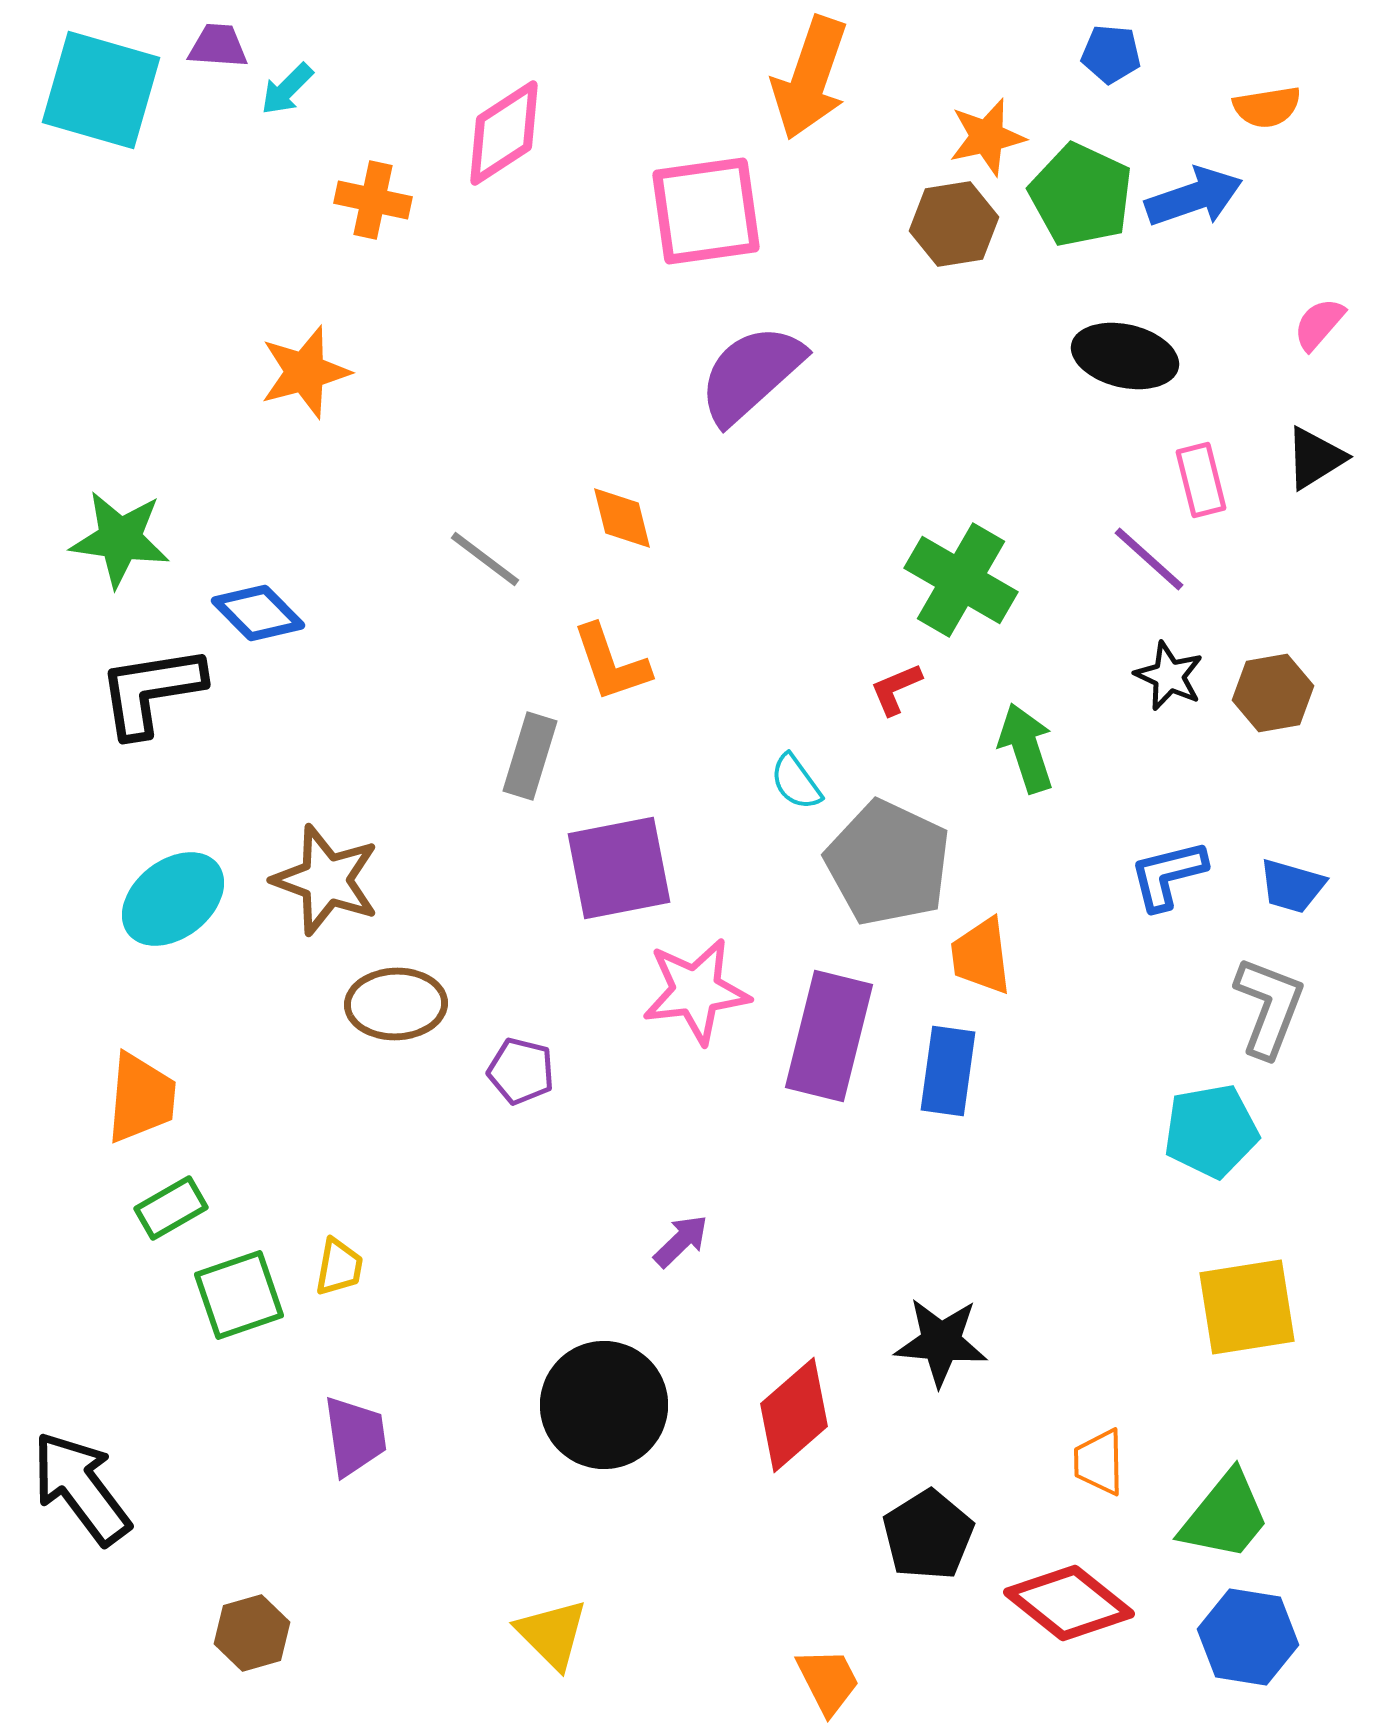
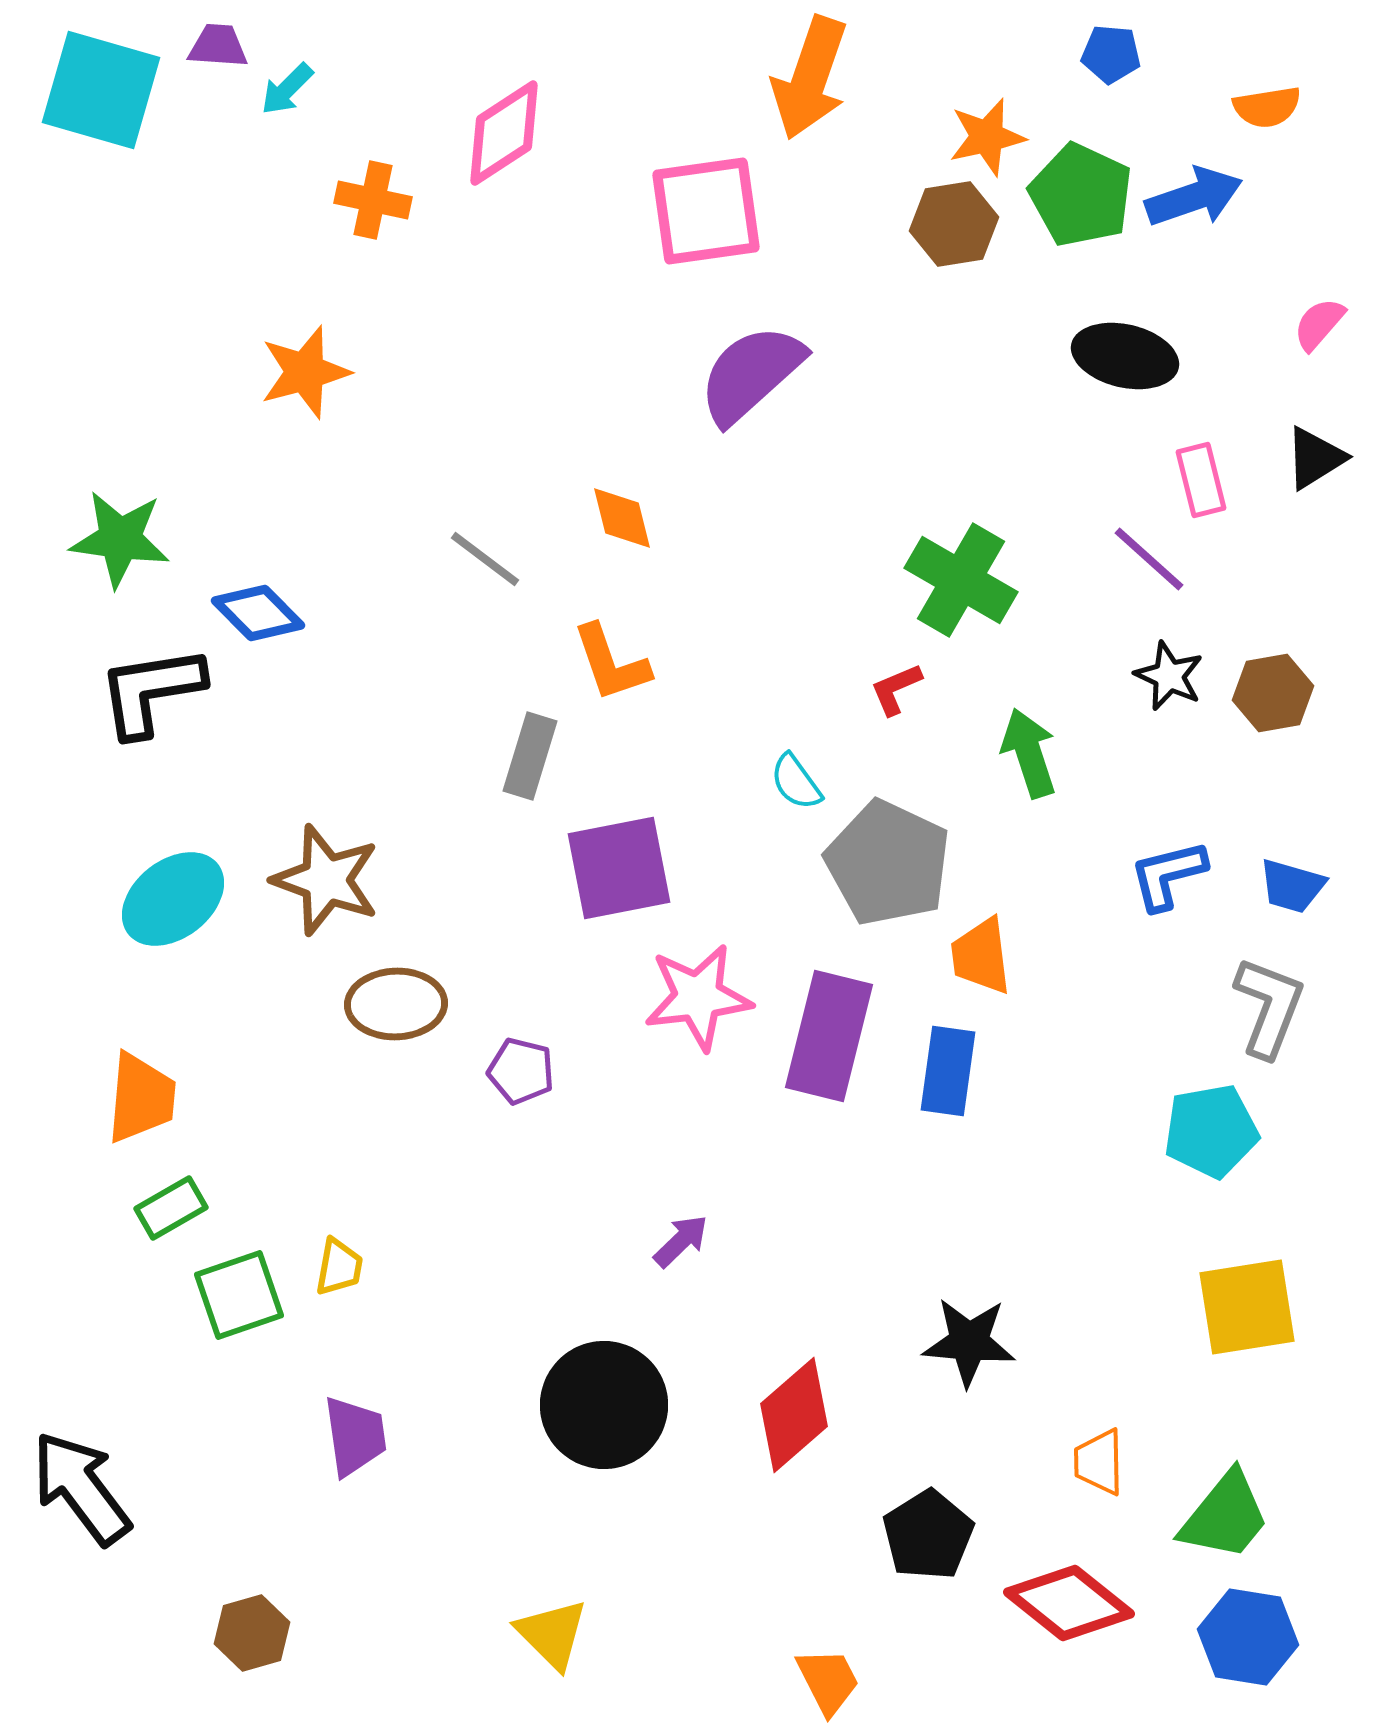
green arrow at (1026, 748): moved 3 px right, 5 px down
pink star at (696, 991): moved 2 px right, 6 px down
black star at (941, 1342): moved 28 px right
